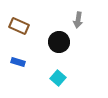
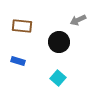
gray arrow: rotated 56 degrees clockwise
brown rectangle: moved 3 px right; rotated 18 degrees counterclockwise
blue rectangle: moved 1 px up
